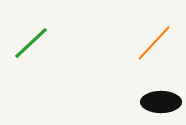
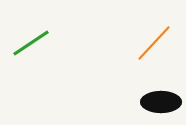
green line: rotated 9 degrees clockwise
